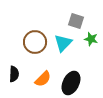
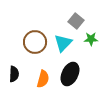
gray square: rotated 21 degrees clockwise
green star: rotated 16 degrees counterclockwise
orange semicircle: rotated 30 degrees counterclockwise
black ellipse: moved 1 px left, 9 px up
